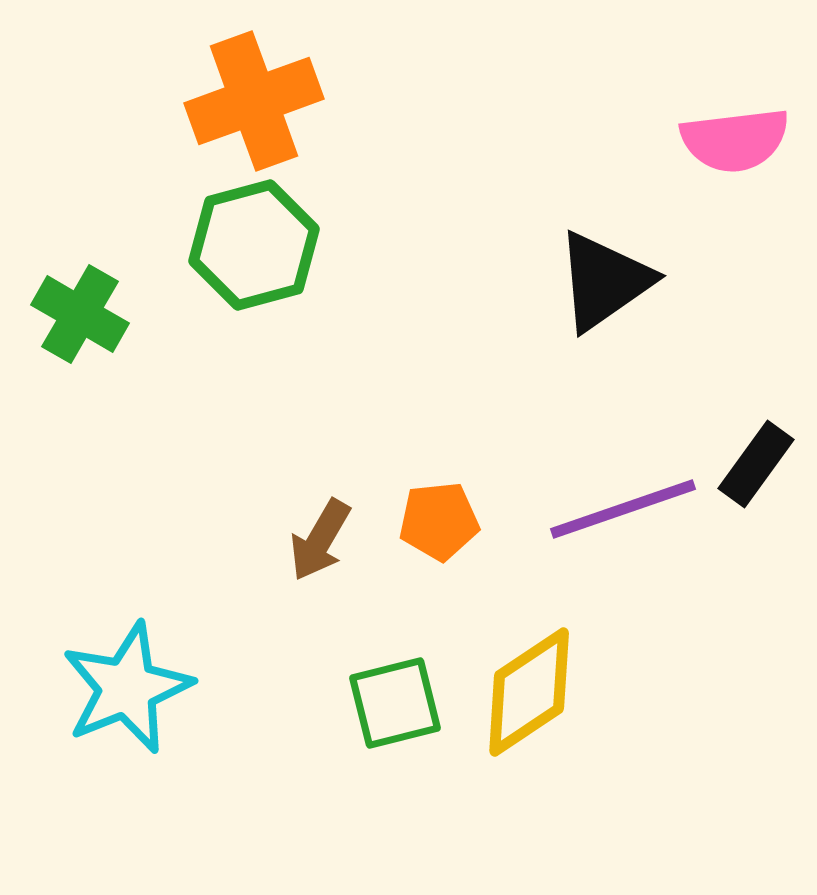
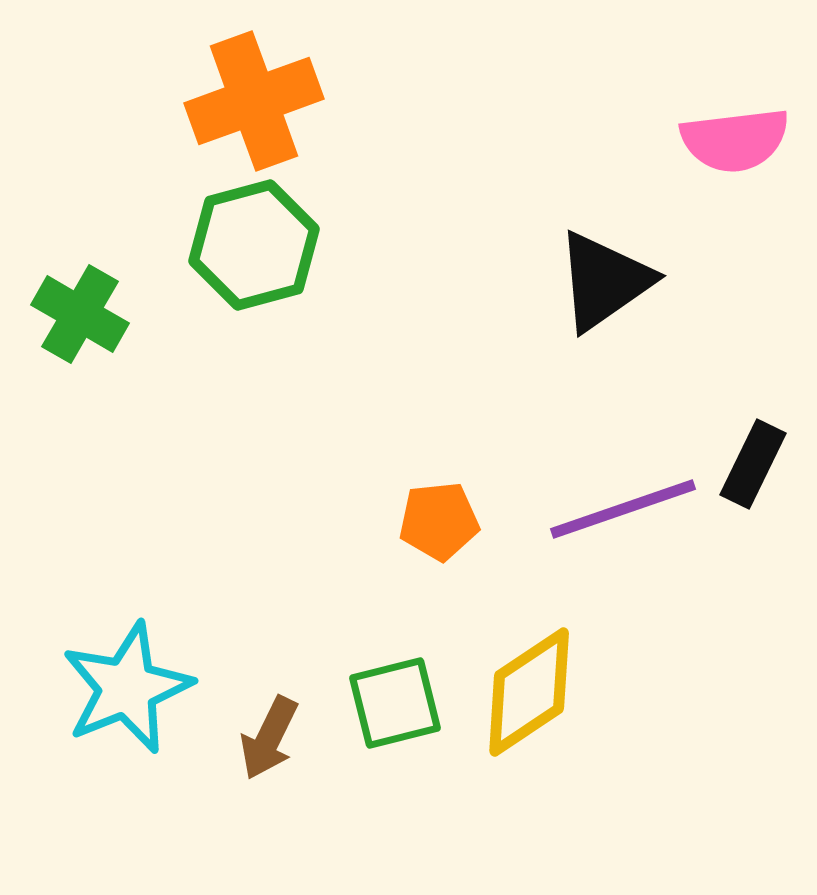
black rectangle: moved 3 px left; rotated 10 degrees counterclockwise
brown arrow: moved 51 px left, 198 px down; rotated 4 degrees counterclockwise
